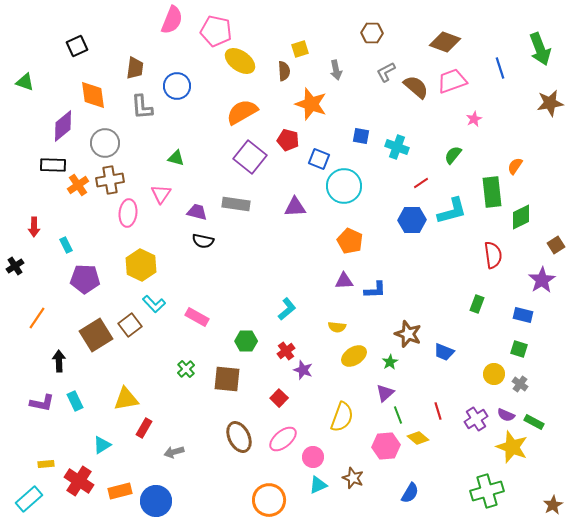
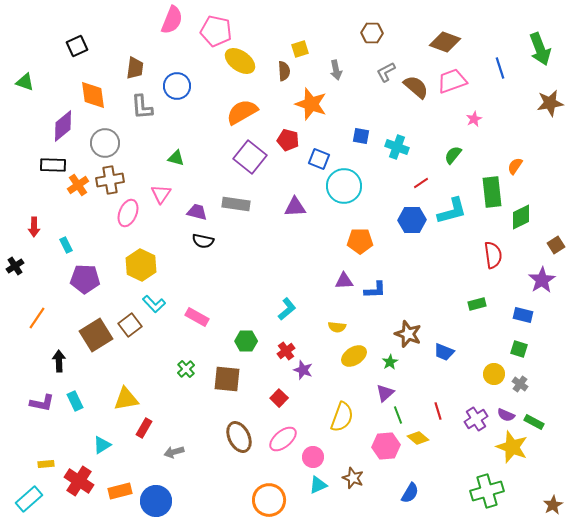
pink ellipse at (128, 213): rotated 16 degrees clockwise
orange pentagon at (350, 241): moved 10 px right; rotated 25 degrees counterclockwise
green rectangle at (477, 304): rotated 54 degrees clockwise
